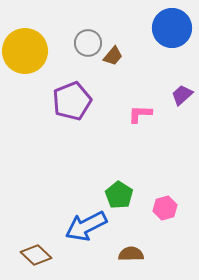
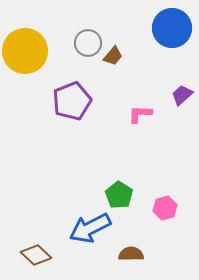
blue arrow: moved 4 px right, 2 px down
